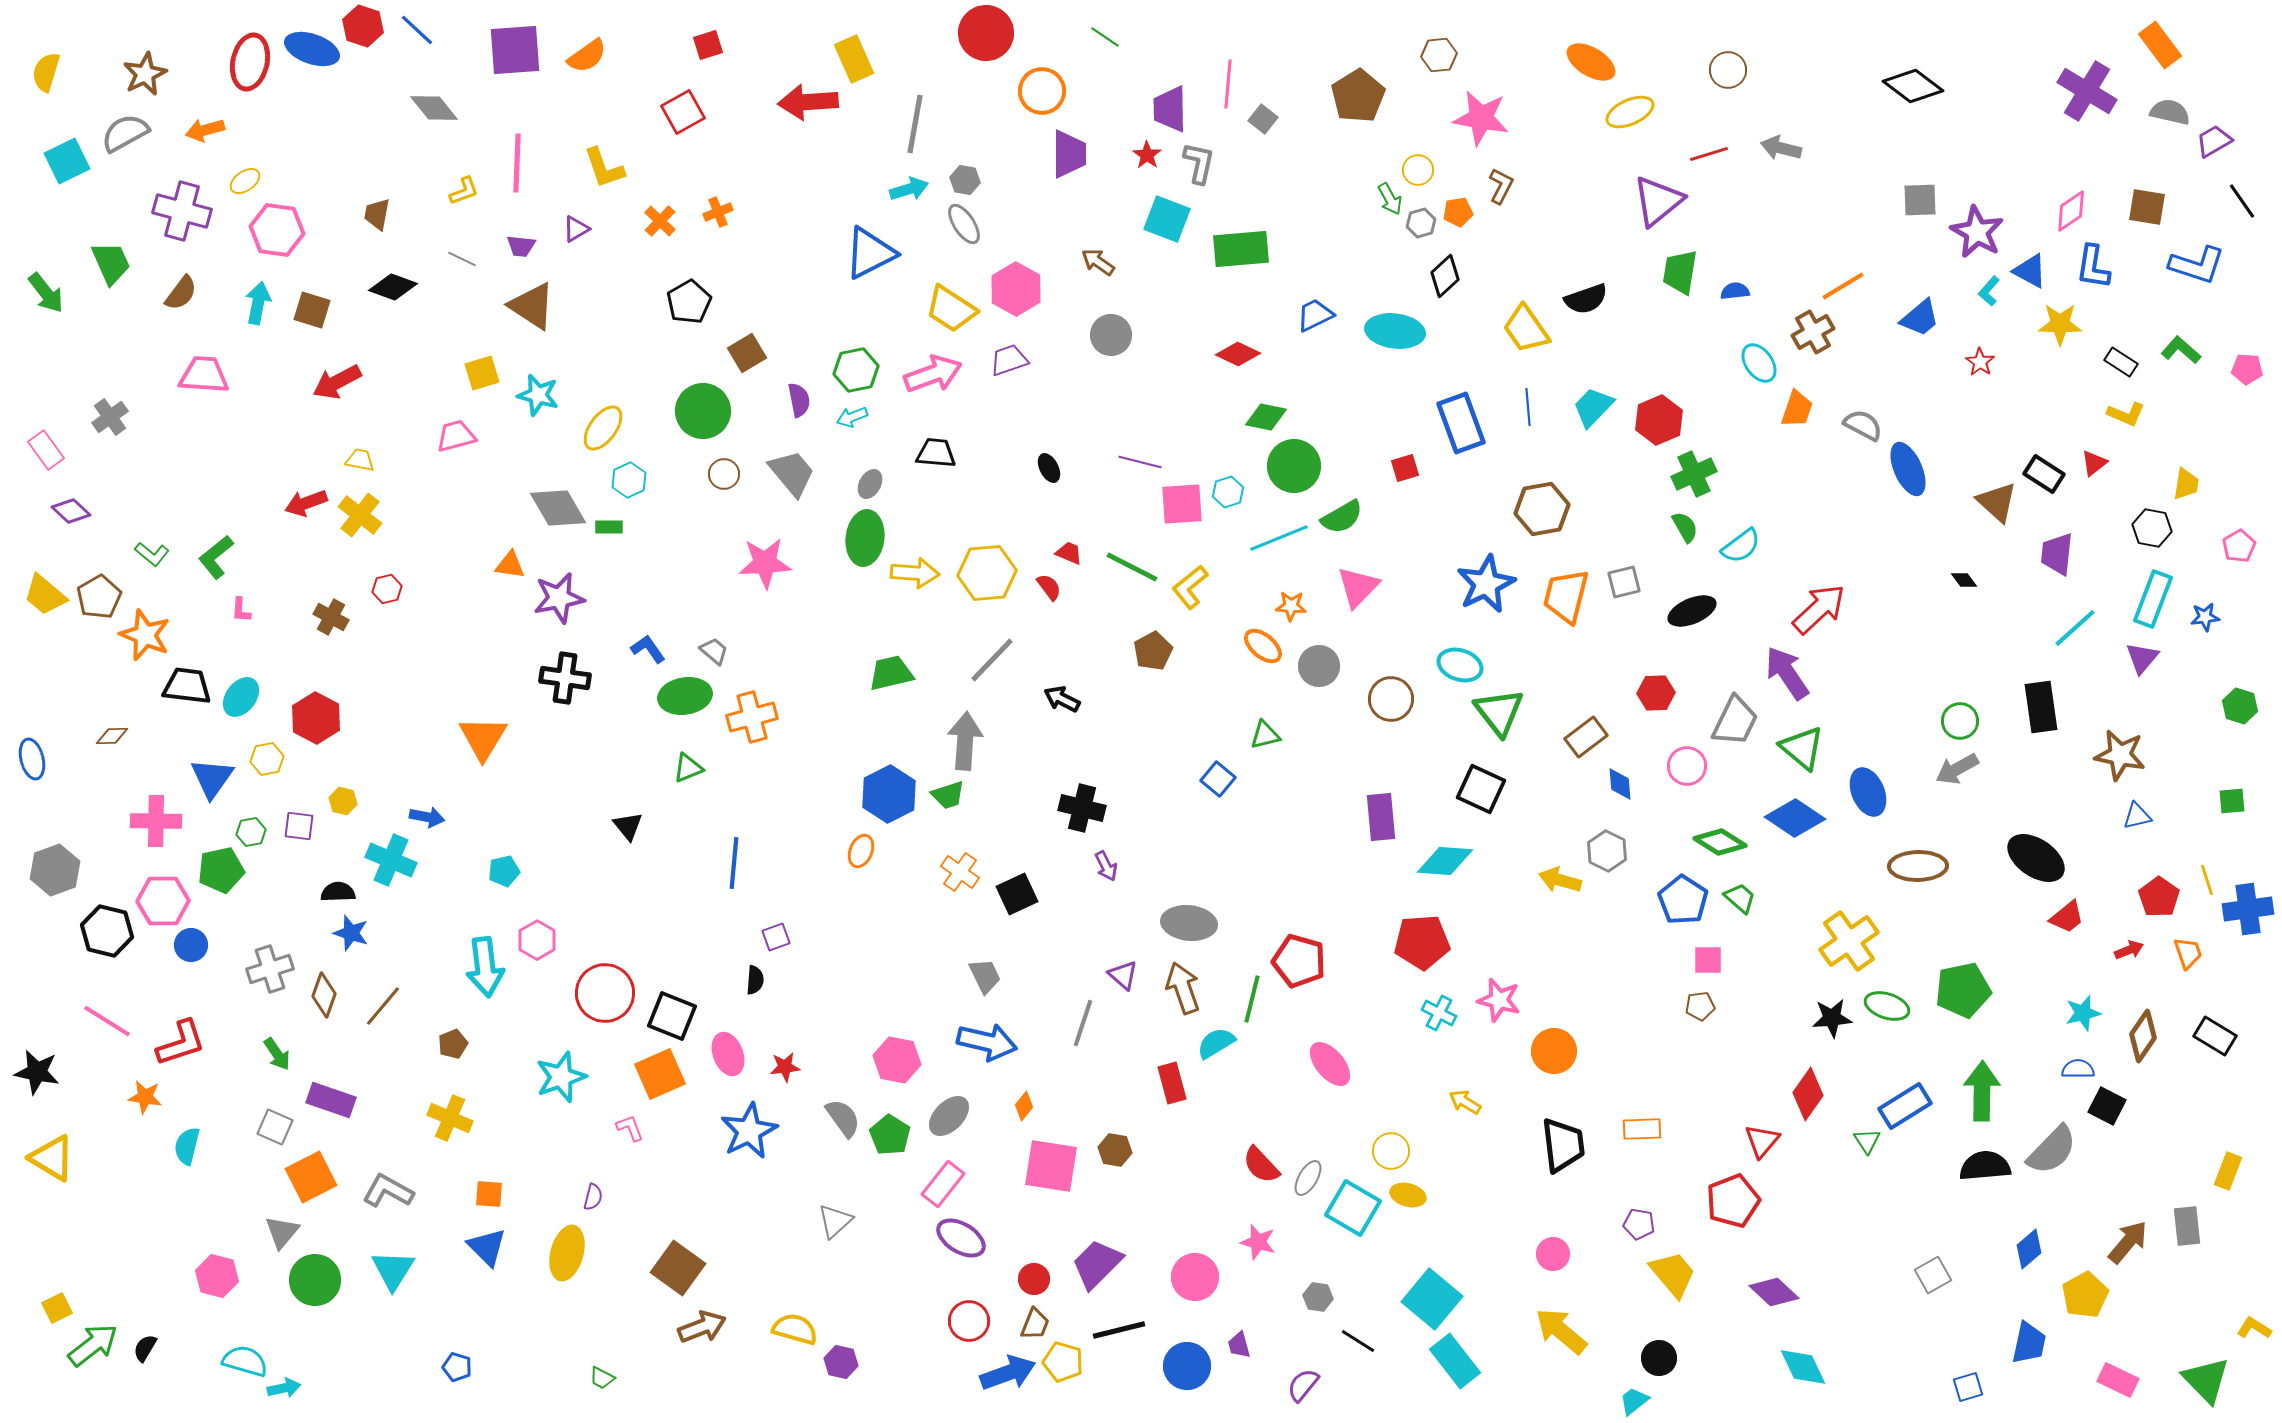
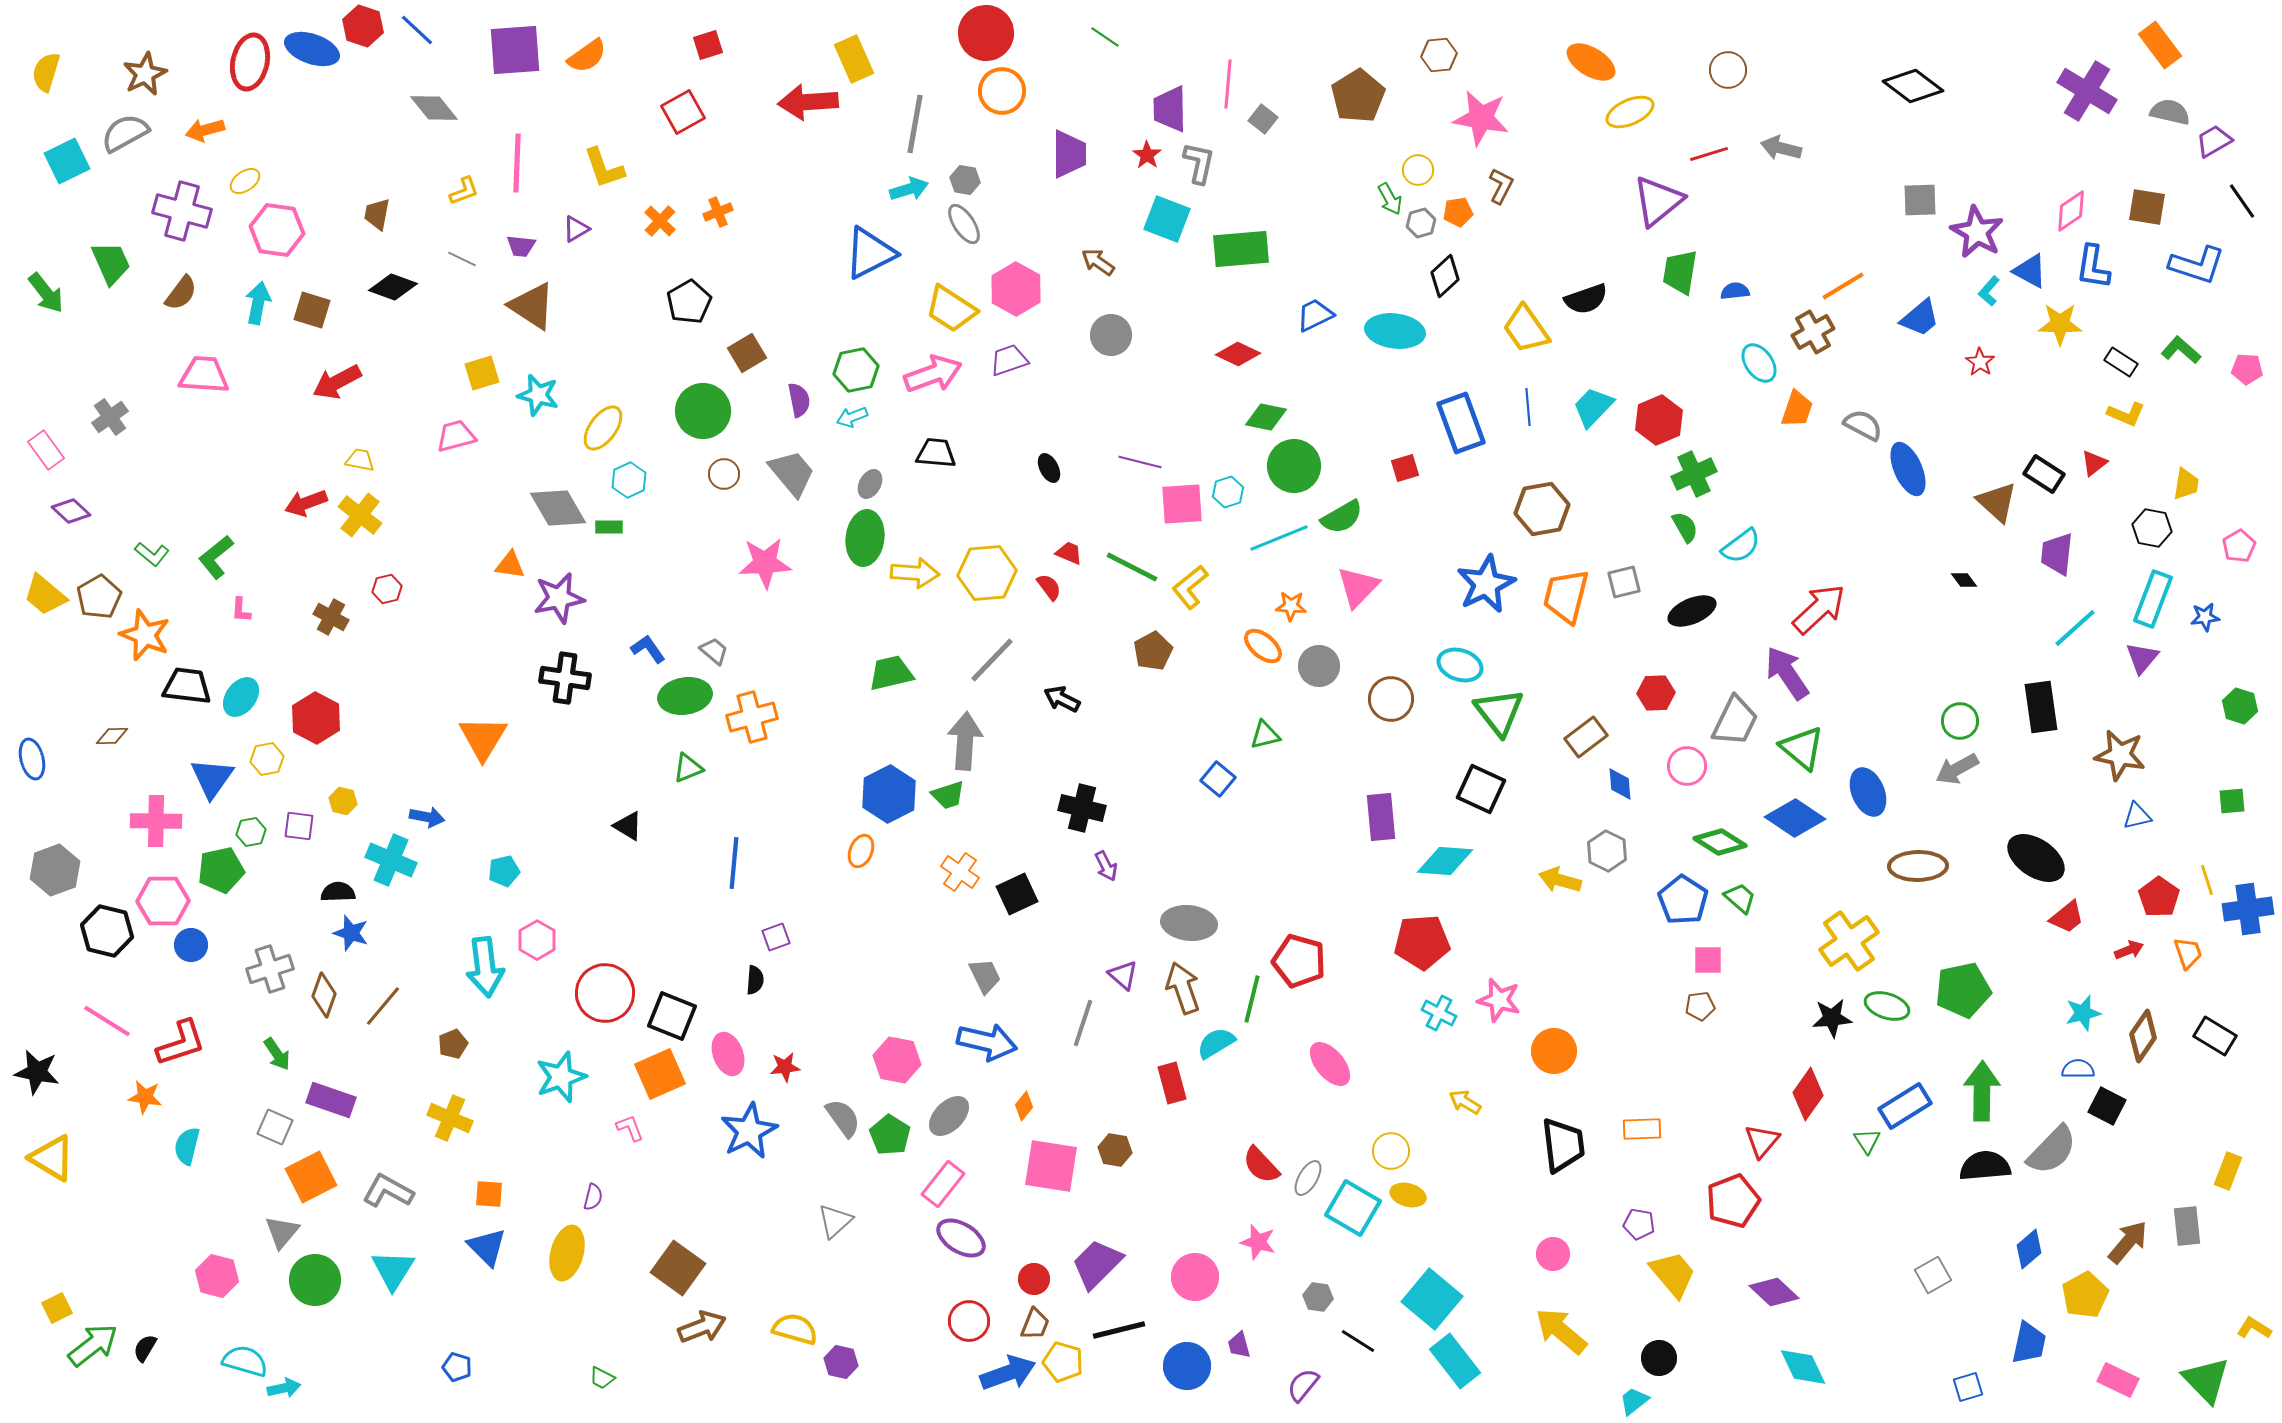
orange circle at (1042, 91): moved 40 px left
black triangle at (628, 826): rotated 20 degrees counterclockwise
